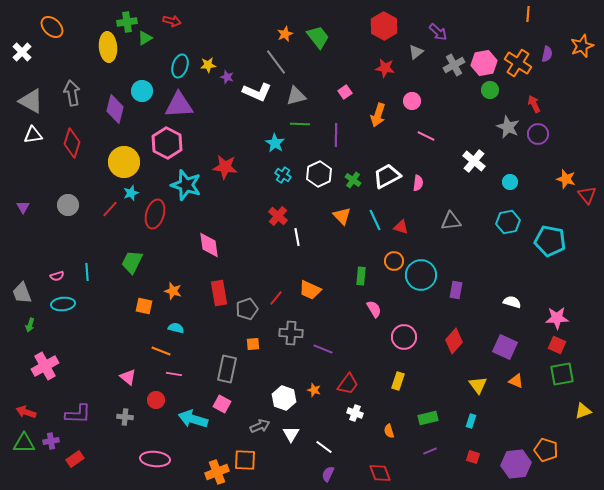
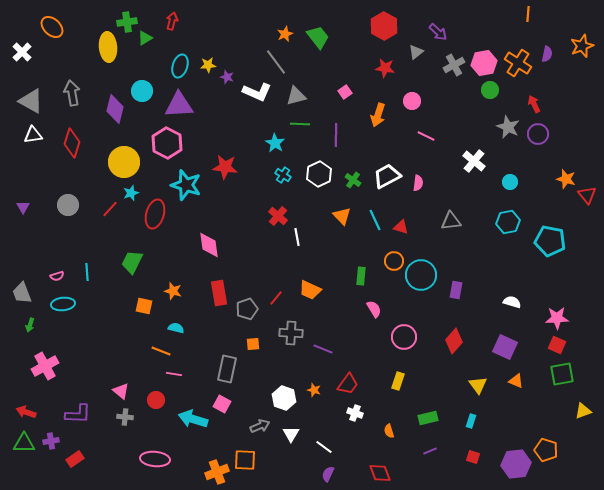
red arrow at (172, 21): rotated 90 degrees counterclockwise
pink triangle at (128, 377): moved 7 px left, 14 px down
